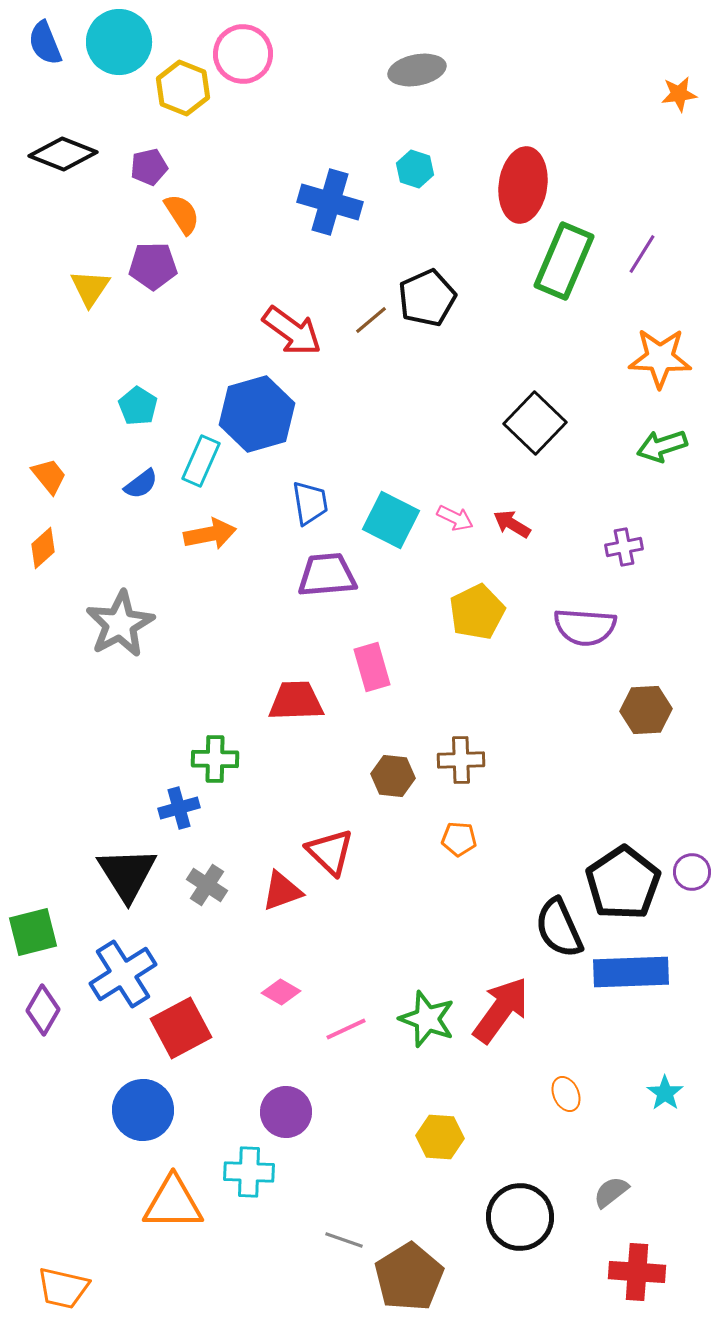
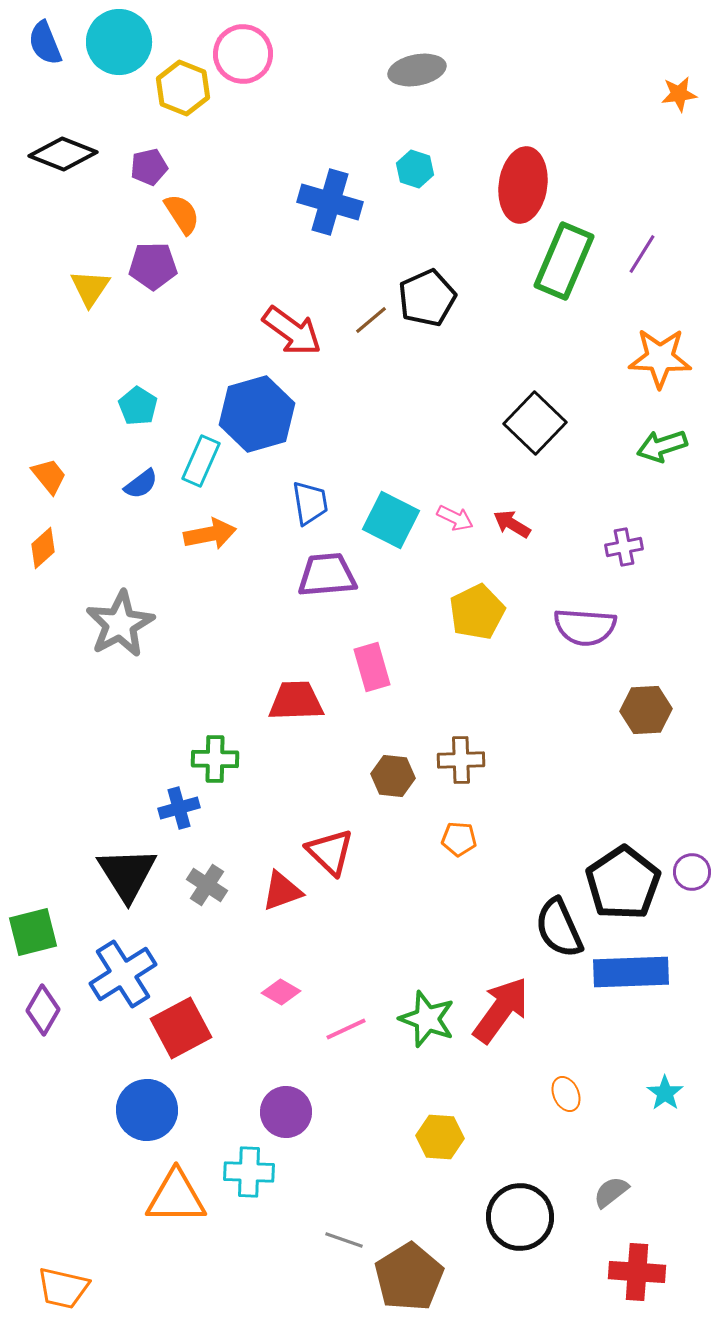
blue circle at (143, 1110): moved 4 px right
orange triangle at (173, 1203): moved 3 px right, 6 px up
